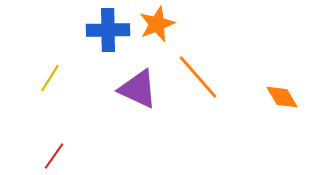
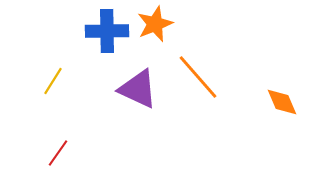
orange star: moved 2 px left
blue cross: moved 1 px left, 1 px down
yellow line: moved 3 px right, 3 px down
orange diamond: moved 5 px down; rotated 8 degrees clockwise
red line: moved 4 px right, 3 px up
